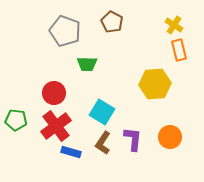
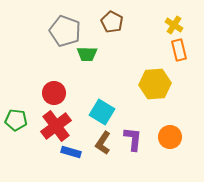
green trapezoid: moved 10 px up
